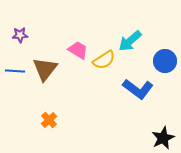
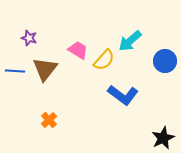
purple star: moved 9 px right, 3 px down; rotated 21 degrees clockwise
yellow semicircle: rotated 15 degrees counterclockwise
blue L-shape: moved 15 px left, 6 px down
